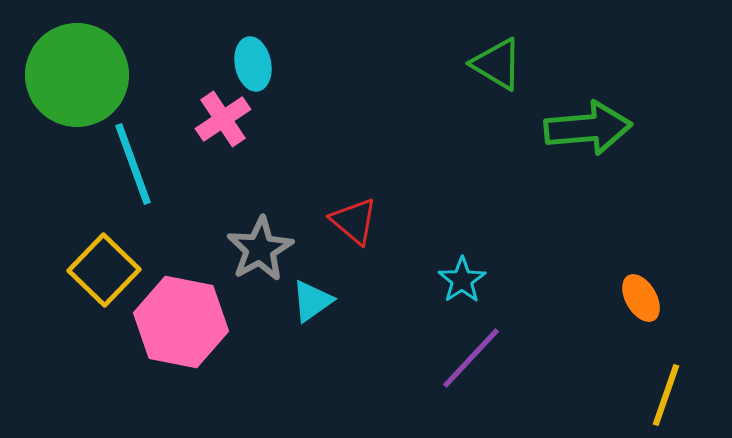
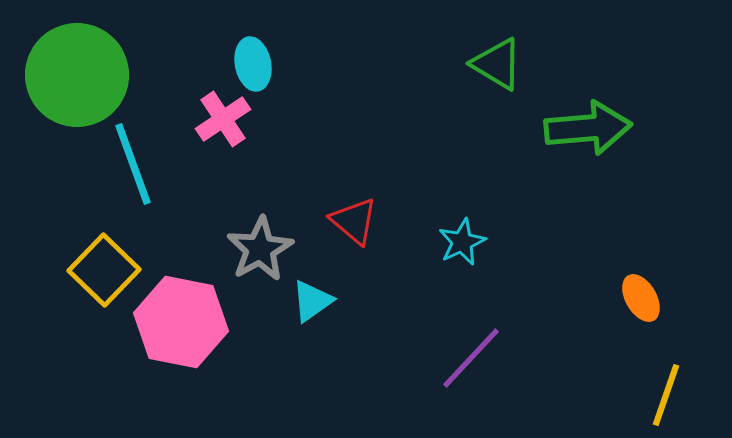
cyan star: moved 38 px up; rotated 9 degrees clockwise
